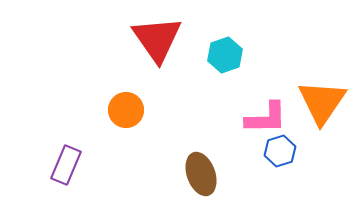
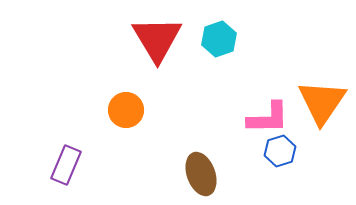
red triangle: rotated 4 degrees clockwise
cyan hexagon: moved 6 px left, 16 px up
pink L-shape: moved 2 px right
